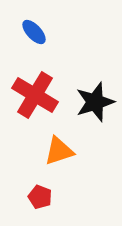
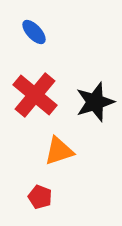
red cross: rotated 9 degrees clockwise
